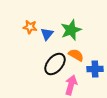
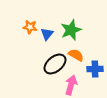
black ellipse: rotated 10 degrees clockwise
